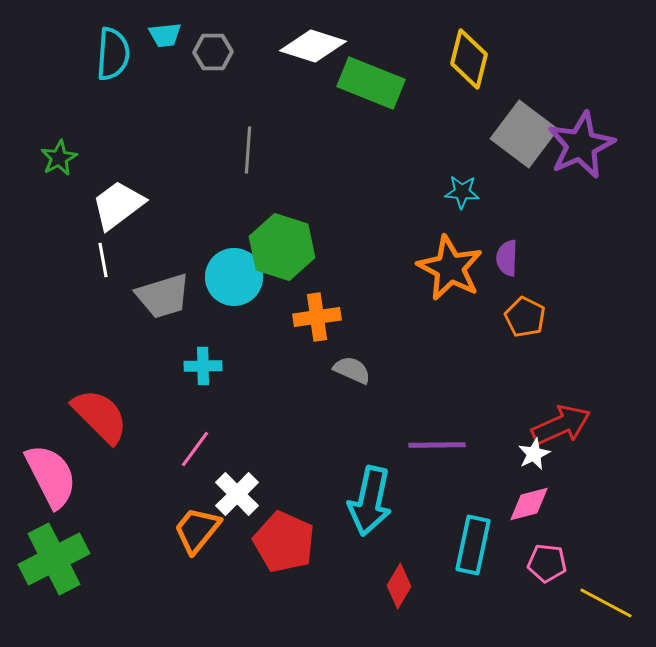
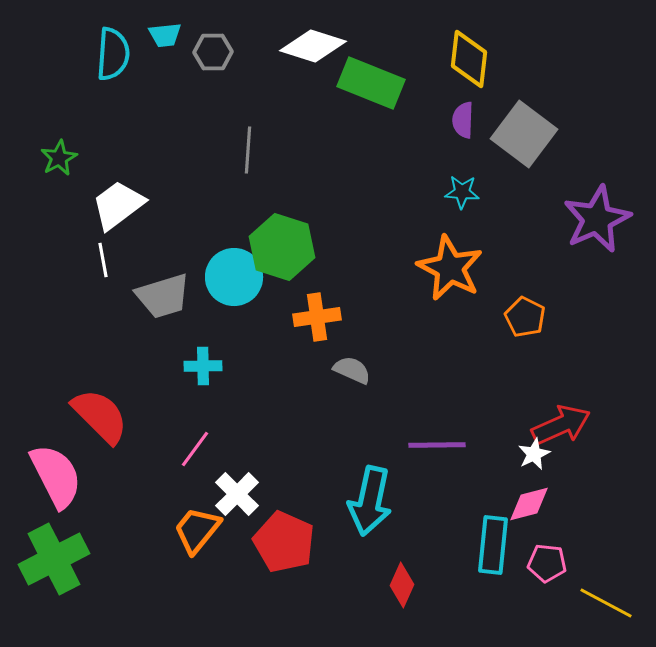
yellow diamond: rotated 8 degrees counterclockwise
purple star: moved 16 px right, 74 px down
purple semicircle: moved 44 px left, 138 px up
pink semicircle: moved 5 px right
cyan rectangle: moved 20 px right; rotated 6 degrees counterclockwise
red diamond: moved 3 px right, 1 px up; rotated 6 degrees counterclockwise
